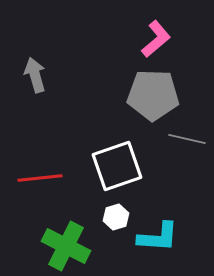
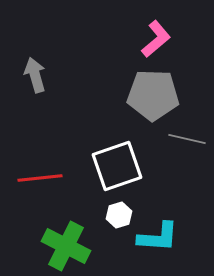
white hexagon: moved 3 px right, 2 px up
